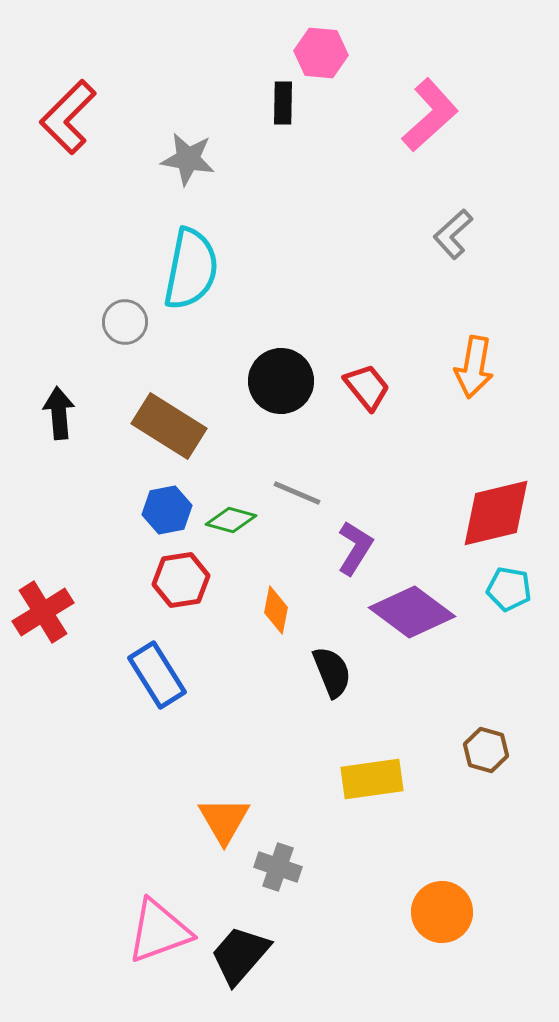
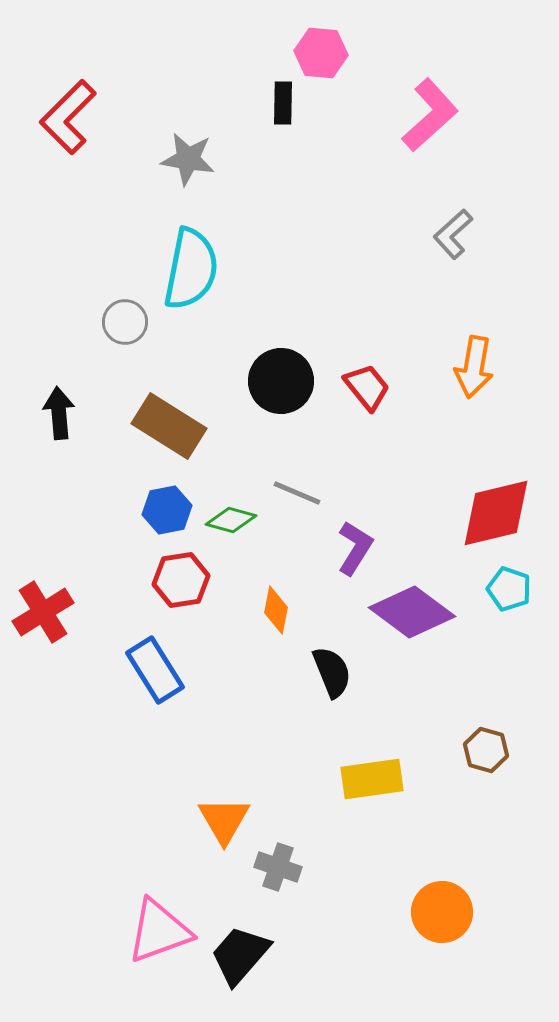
cyan pentagon: rotated 9 degrees clockwise
blue rectangle: moved 2 px left, 5 px up
